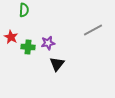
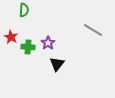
gray line: rotated 60 degrees clockwise
purple star: rotated 24 degrees counterclockwise
